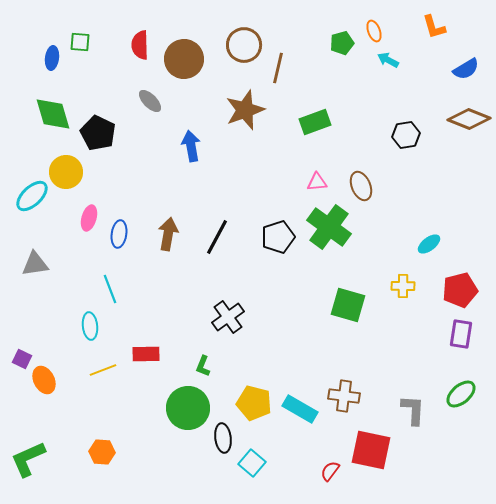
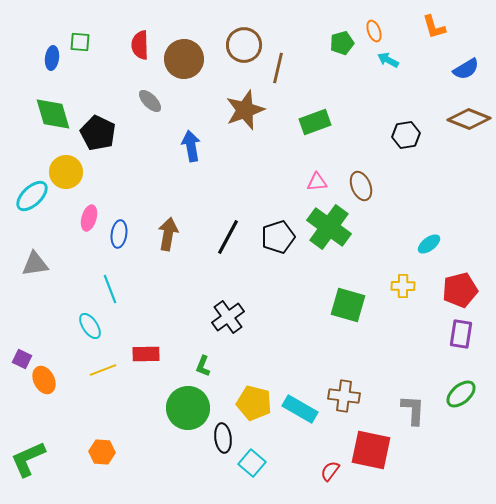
black line at (217, 237): moved 11 px right
cyan ellipse at (90, 326): rotated 28 degrees counterclockwise
